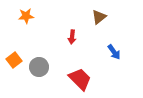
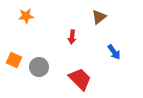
orange square: rotated 28 degrees counterclockwise
